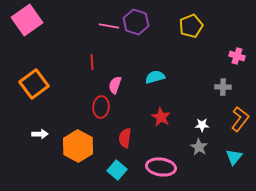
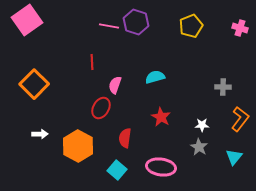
pink cross: moved 3 px right, 28 px up
orange square: rotated 8 degrees counterclockwise
red ellipse: moved 1 px down; rotated 25 degrees clockwise
